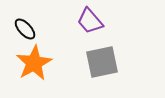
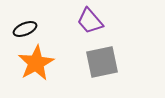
black ellipse: rotated 70 degrees counterclockwise
orange star: moved 2 px right
